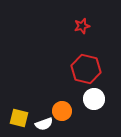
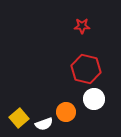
red star: rotated 14 degrees clockwise
orange circle: moved 4 px right, 1 px down
yellow square: rotated 36 degrees clockwise
